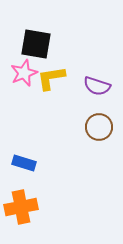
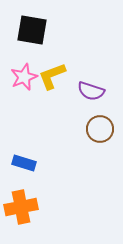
black square: moved 4 px left, 14 px up
pink star: moved 4 px down
yellow L-shape: moved 1 px right, 2 px up; rotated 12 degrees counterclockwise
purple semicircle: moved 6 px left, 5 px down
brown circle: moved 1 px right, 2 px down
